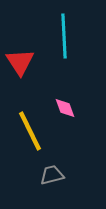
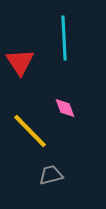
cyan line: moved 2 px down
yellow line: rotated 18 degrees counterclockwise
gray trapezoid: moved 1 px left
